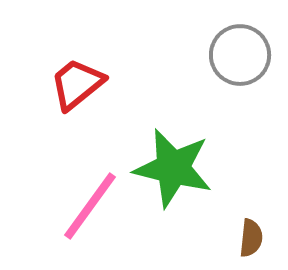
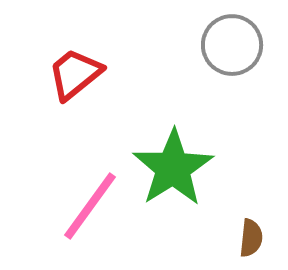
gray circle: moved 8 px left, 10 px up
red trapezoid: moved 2 px left, 10 px up
green star: rotated 26 degrees clockwise
